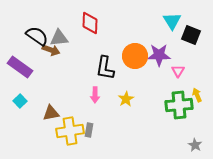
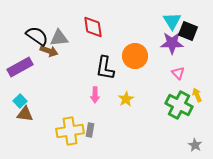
red diamond: moved 3 px right, 4 px down; rotated 10 degrees counterclockwise
black square: moved 3 px left, 4 px up
brown arrow: moved 2 px left, 1 px down
purple star: moved 13 px right, 12 px up
purple rectangle: rotated 65 degrees counterclockwise
pink triangle: moved 2 px down; rotated 16 degrees counterclockwise
green cross: rotated 32 degrees clockwise
brown triangle: moved 26 px left, 1 px down; rotated 18 degrees clockwise
gray rectangle: moved 1 px right
